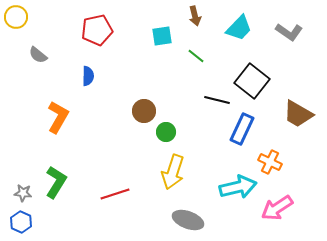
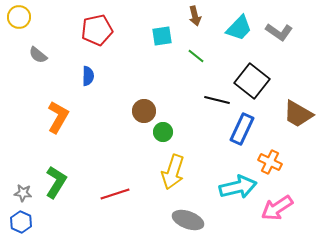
yellow circle: moved 3 px right
gray L-shape: moved 10 px left
green circle: moved 3 px left
